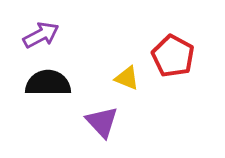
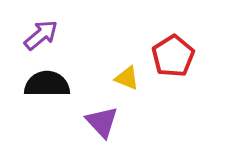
purple arrow: rotated 12 degrees counterclockwise
red pentagon: rotated 12 degrees clockwise
black semicircle: moved 1 px left, 1 px down
